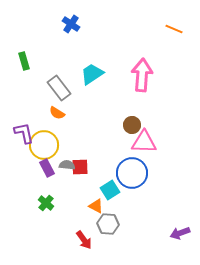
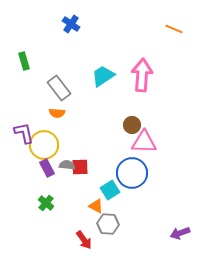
cyan trapezoid: moved 11 px right, 2 px down
orange semicircle: rotated 28 degrees counterclockwise
